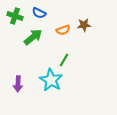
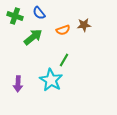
blue semicircle: rotated 24 degrees clockwise
